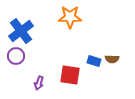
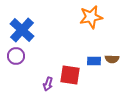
orange star: moved 21 px right; rotated 10 degrees counterclockwise
blue cross: moved 1 px right, 1 px up; rotated 10 degrees counterclockwise
blue rectangle: rotated 16 degrees counterclockwise
purple arrow: moved 9 px right, 1 px down
